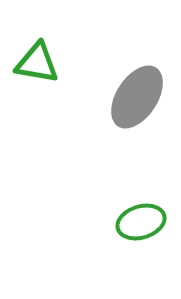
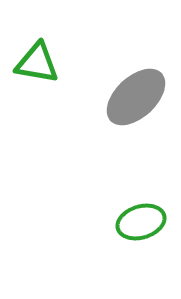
gray ellipse: moved 1 px left; rotated 14 degrees clockwise
